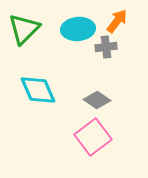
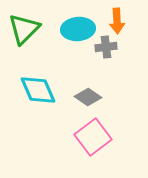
orange arrow: rotated 140 degrees clockwise
gray diamond: moved 9 px left, 3 px up
